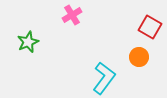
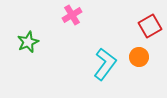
red square: moved 1 px up; rotated 30 degrees clockwise
cyan L-shape: moved 1 px right, 14 px up
